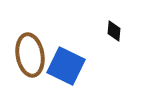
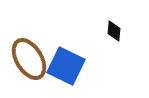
brown ellipse: moved 1 px left, 4 px down; rotated 21 degrees counterclockwise
